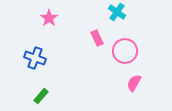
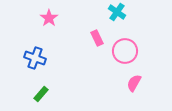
green rectangle: moved 2 px up
